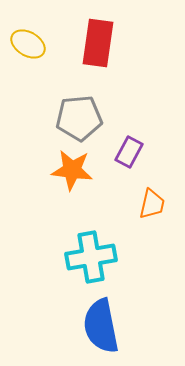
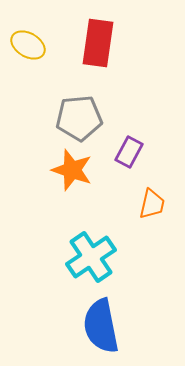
yellow ellipse: moved 1 px down
orange star: rotated 12 degrees clockwise
cyan cross: rotated 24 degrees counterclockwise
